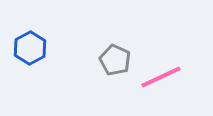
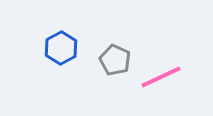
blue hexagon: moved 31 px right
